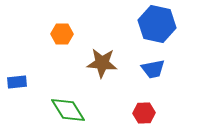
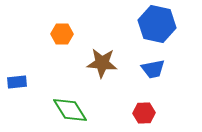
green diamond: moved 2 px right
